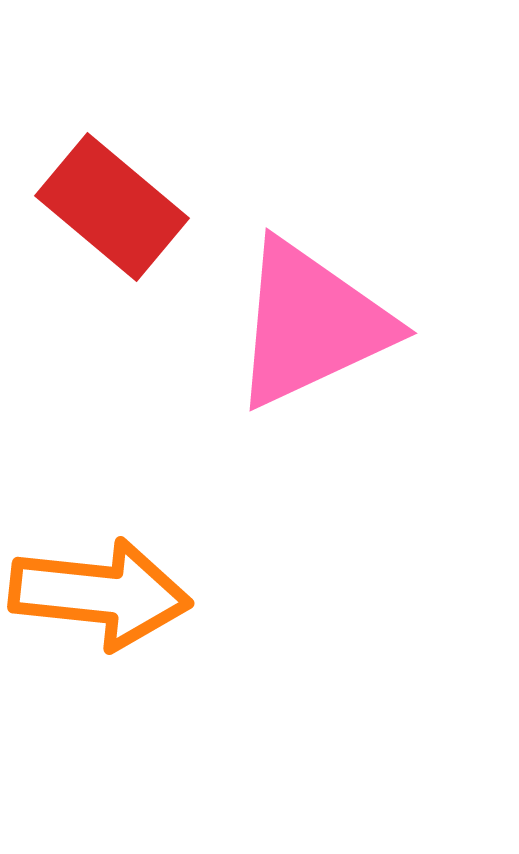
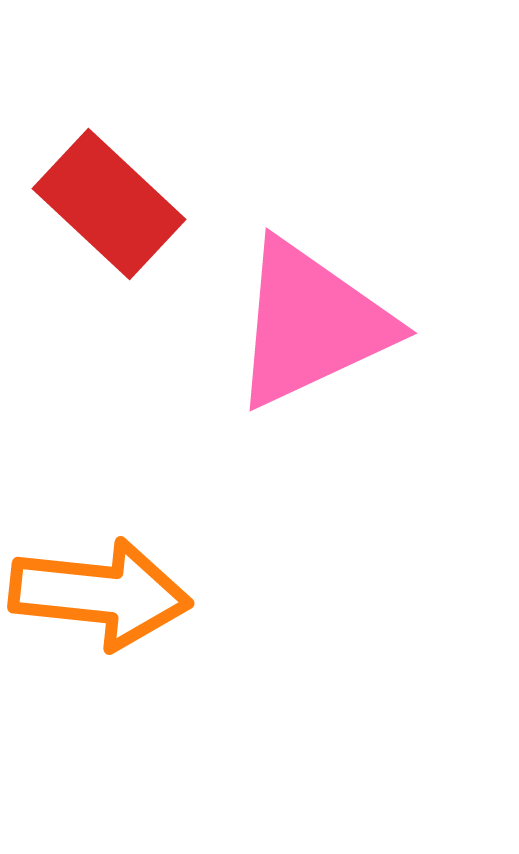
red rectangle: moved 3 px left, 3 px up; rotated 3 degrees clockwise
